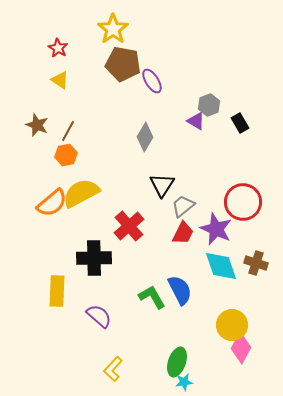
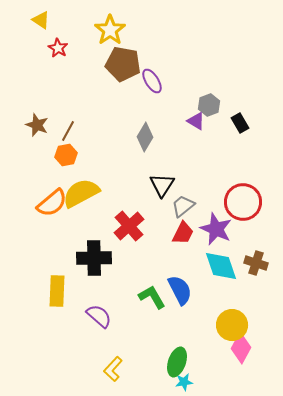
yellow star: moved 3 px left, 1 px down
yellow triangle: moved 19 px left, 60 px up
